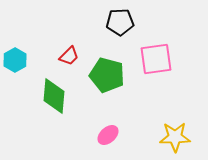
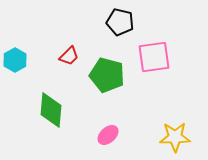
black pentagon: rotated 16 degrees clockwise
pink square: moved 2 px left, 2 px up
green diamond: moved 3 px left, 14 px down
